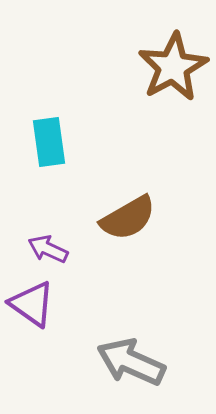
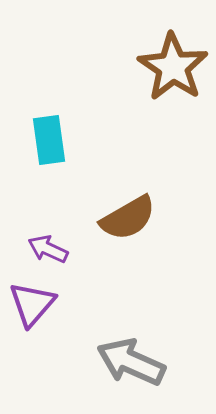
brown star: rotated 10 degrees counterclockwise
cyan rectangle: moved 2 px up
purple triangle: rotated 36 degrees clockwise
